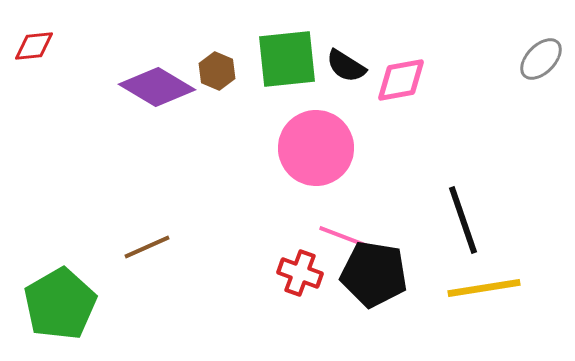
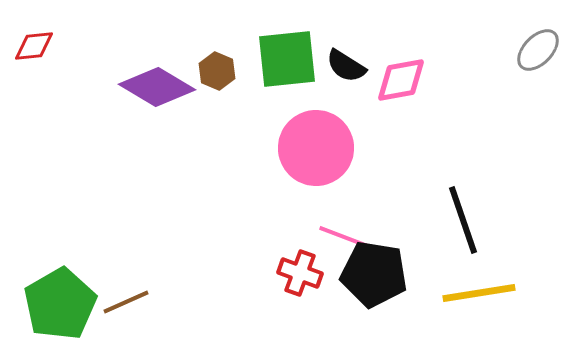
gray ellipse: moved 3 px left, 9 px up
brown line: moved 21 px left, 55 px down
yellow line: moved 5 px left, 5 px down
